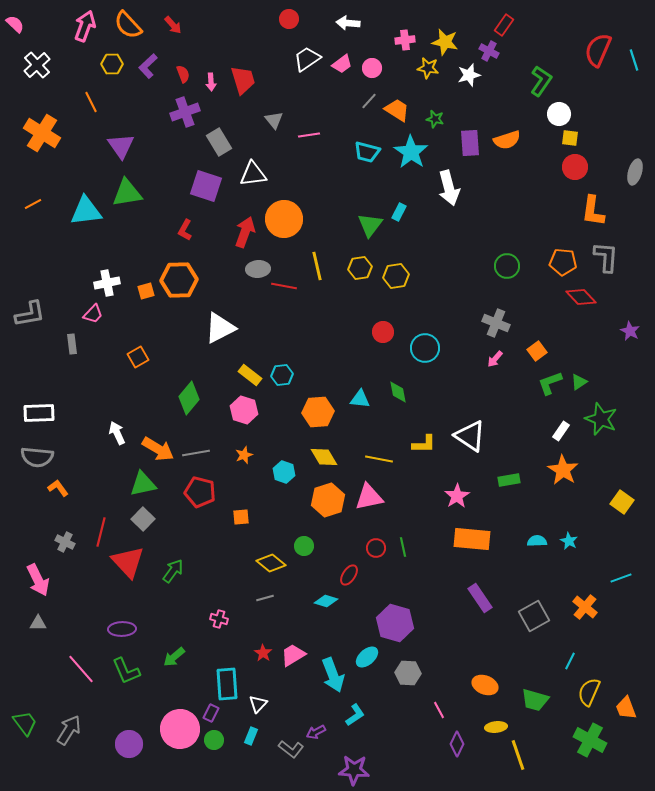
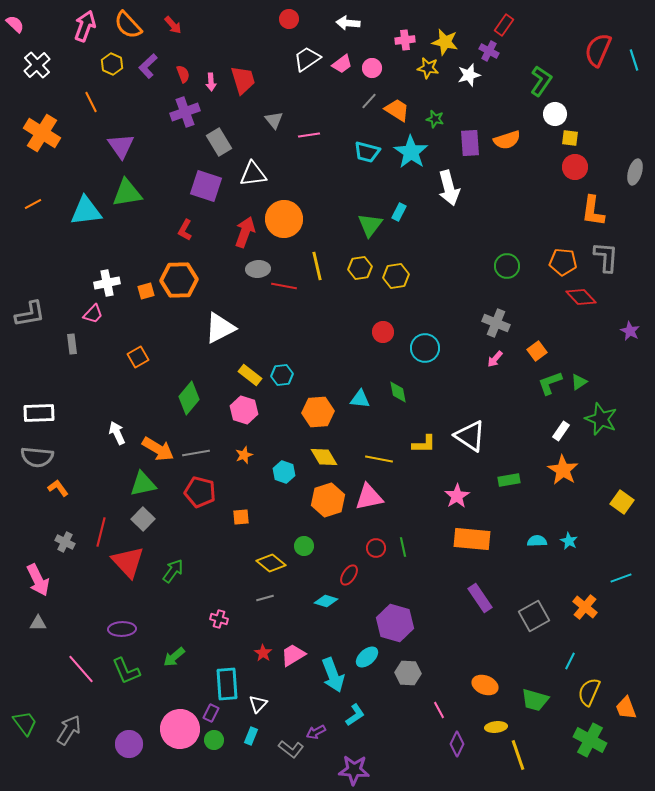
yellow hexagon at (112, 64): rotated 25 degrees clockwise
white circle at (559, 114): moved 4 px left
